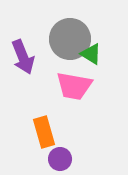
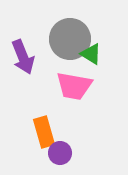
purple circle: moved 6 px up
